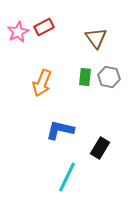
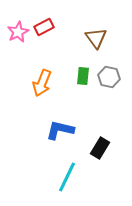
green rectangle: moved 2 px left, 1 px up
